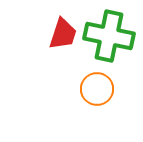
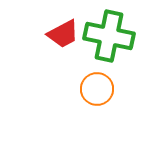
red trapezoid: rotated 44 degrees clockwise
